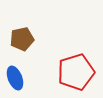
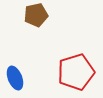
brown pentagon: moved 14 px right, 24 px up
